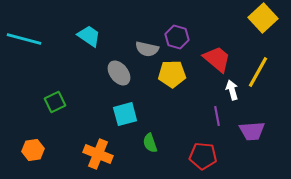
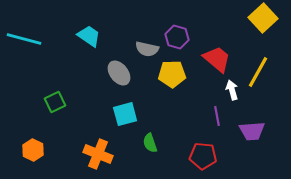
orange hexagon: rotated 25 degrees counterclockwise
